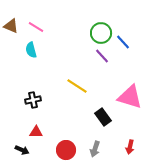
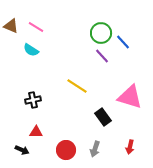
cyan semicircle: rotated 42 degrees counterclockwise
